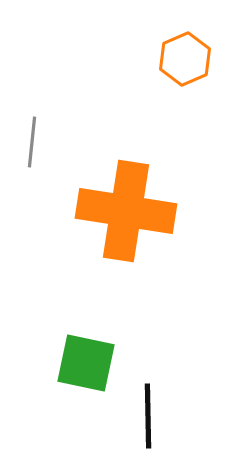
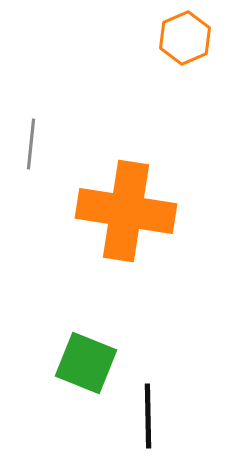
orange hexagon: moved 21 px up
gray line: moved 1 px left, 2 px down
green square: rotated 10 degrees clockwise
